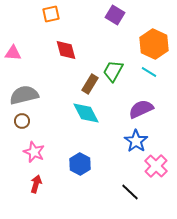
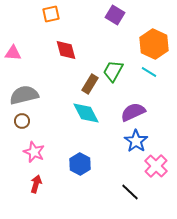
purple semicircle: moved 8 px left, 3 px down
